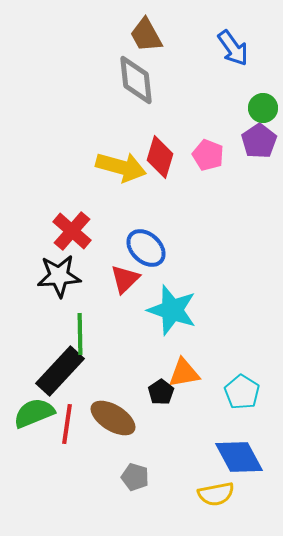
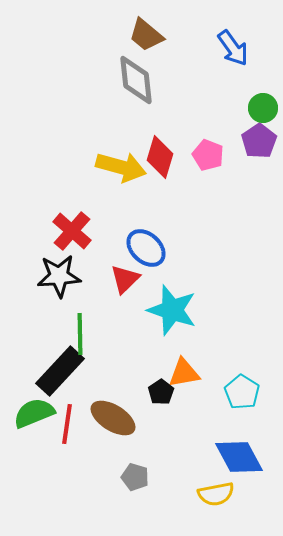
brown trapezoid: rotated 21 degrees counterclockwise
